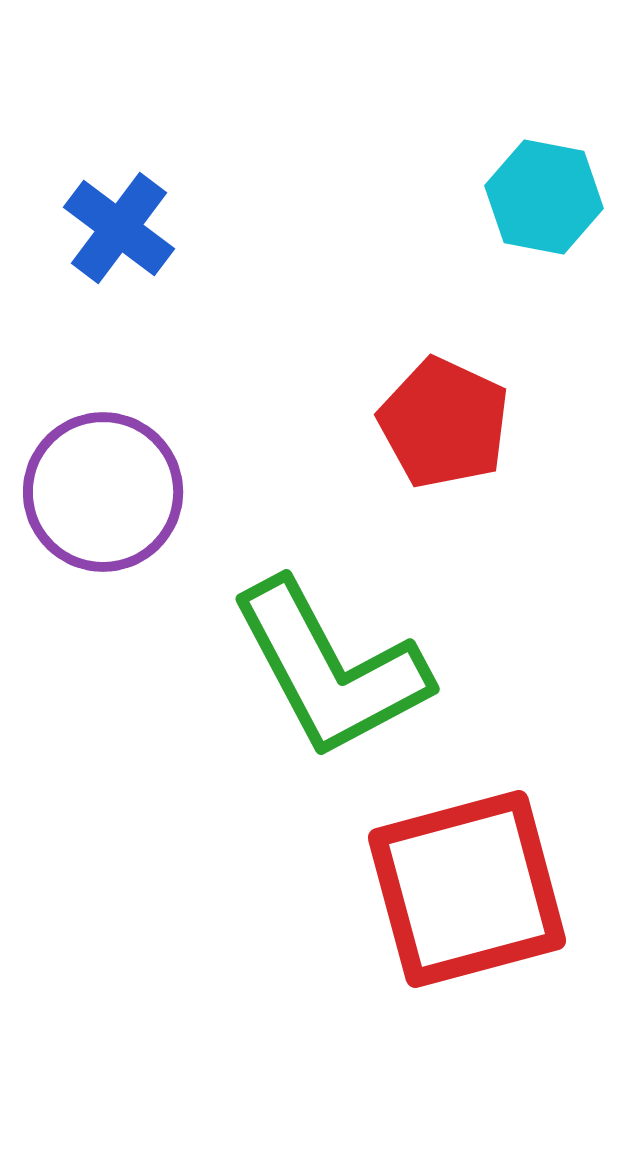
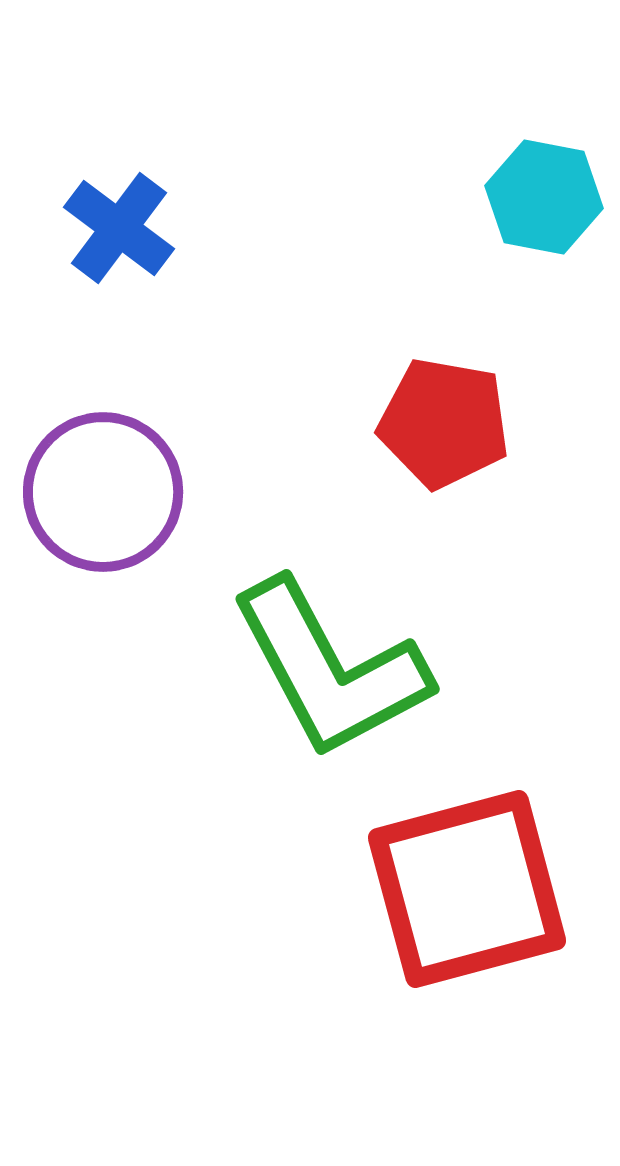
red pentagon: rotated 15 degrees counterclockwise
